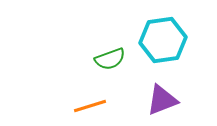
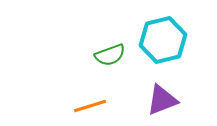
cyan hexagon: rotated 6 degrees counterclockwise
green semicircle: moved 4 px up
